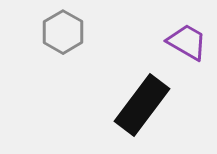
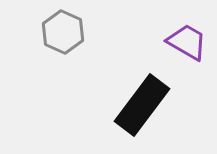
gray hexagon: rotated 6 degrees counterclockwise
